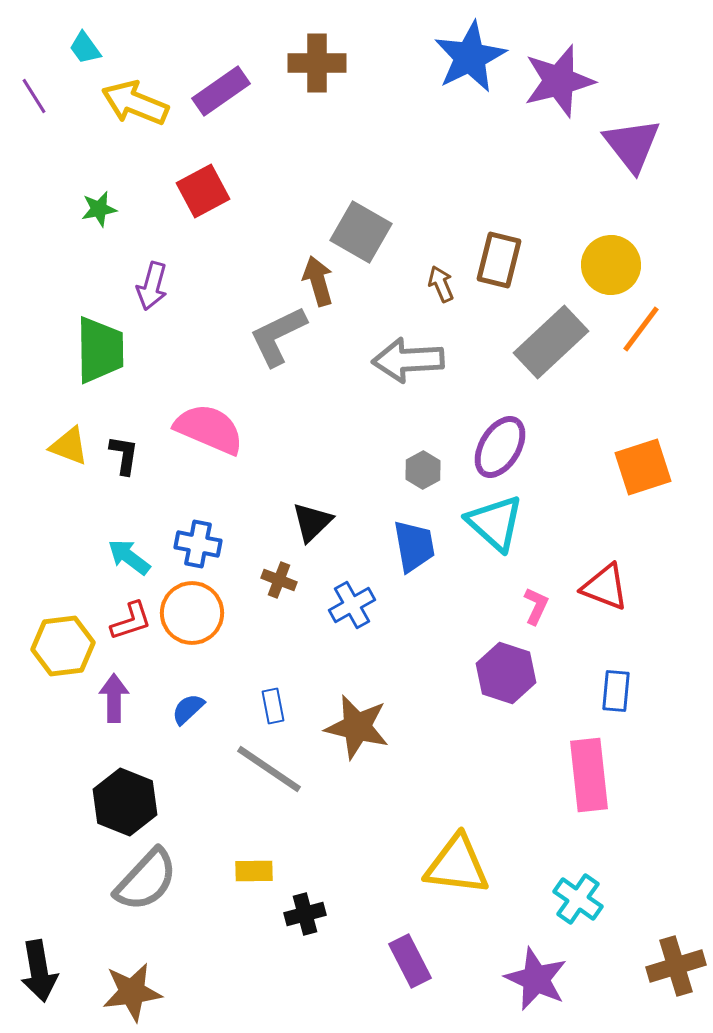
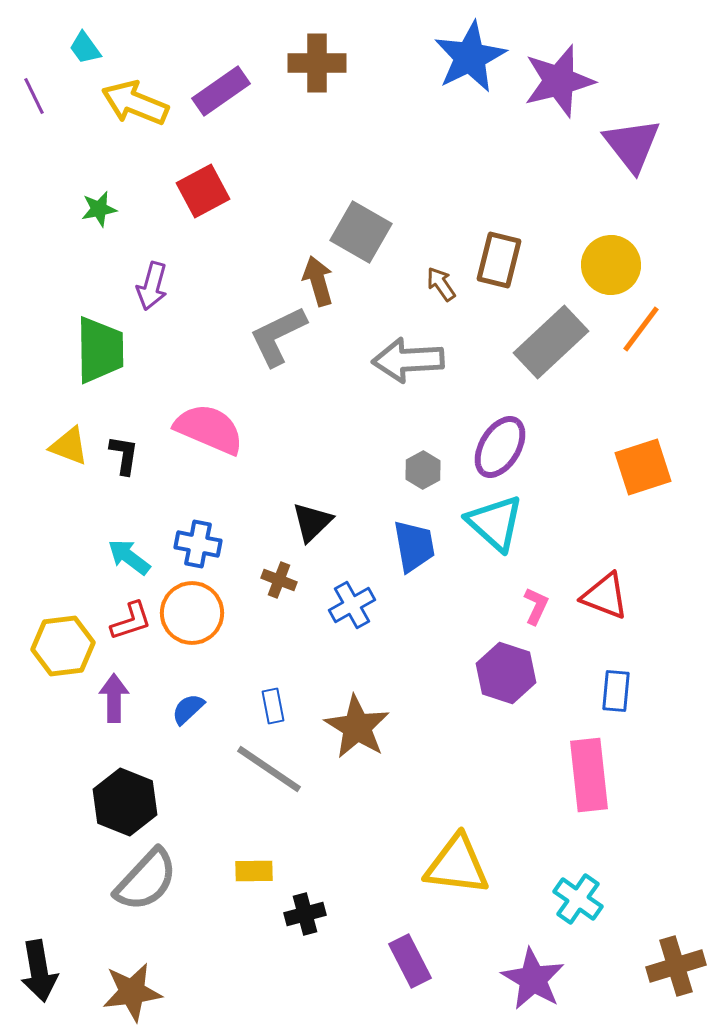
purple line at (34, 96): rotated 6 degrees clockwise
brown arrow at (441, 284): rotated 12 degrees counterclockwise
red triangle at (605, 587): moved 9 px down
brown star at (357, 727): rotated 18 degrees clockwise
purple star at (536, 979): moved 3 px left; rotated 6 degrees clockwise
